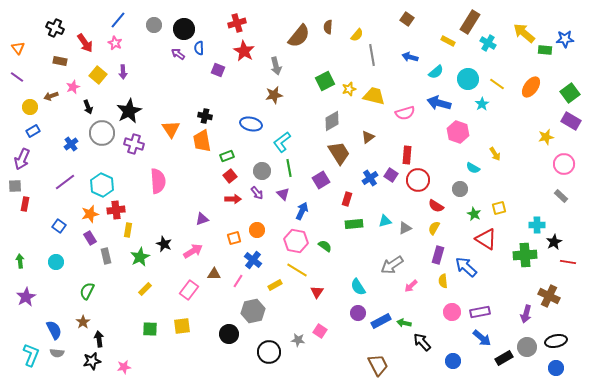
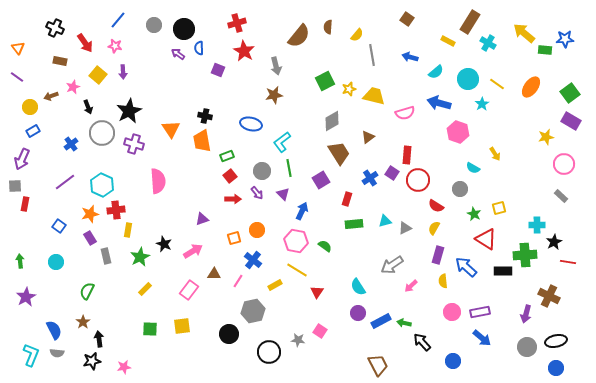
pink star at (115, 43): moved 3 px down; rotated 16 degrees counterclockwise
purple square at (391, 175): moved 1 px right, 2 px up
black rectangle at (504, 358): moved 1 px left, 87 px up; rotated 30 degrees clockwise
